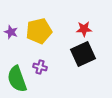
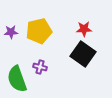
purple star: rotated 24 degrees counterclockwise
black square: rotated 30 degrees counterclockwise
